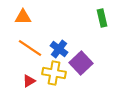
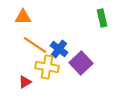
orange line: moved 5 px right, 3 px up
yellow cross: moved 7 px left, 6 px up
red triangle: moved 4 px left, 1 px down
